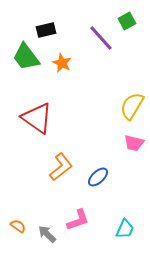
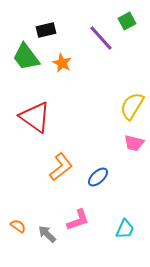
red triangle: moved 2 px left, 1 px up
